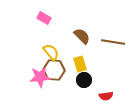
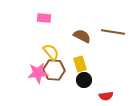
pink rectangle: rotated 24 degrees counterclockwise
brown semicircle: rotated 18 degrees counterclockwise
brown line: moved 10 px up
pink star: moved 2 px left, 4 px up
